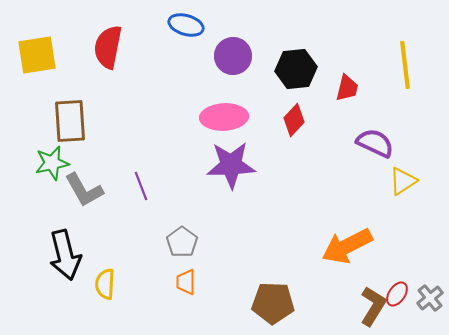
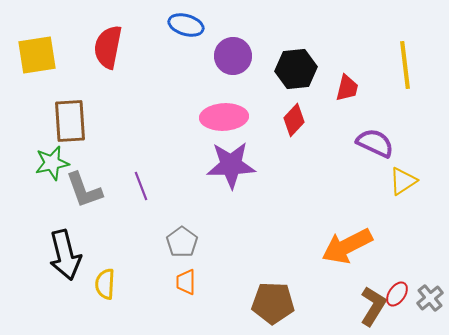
gray L-shape: rotated 9 degrees clockwise
